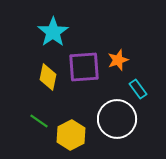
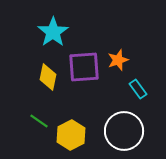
white circle: moved 7 px right, 12 px down
